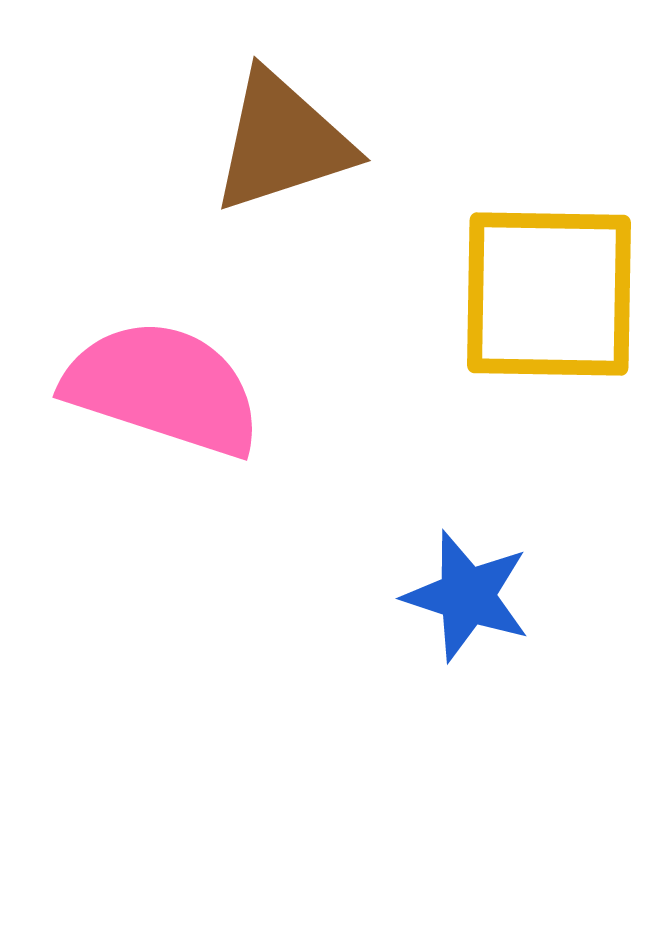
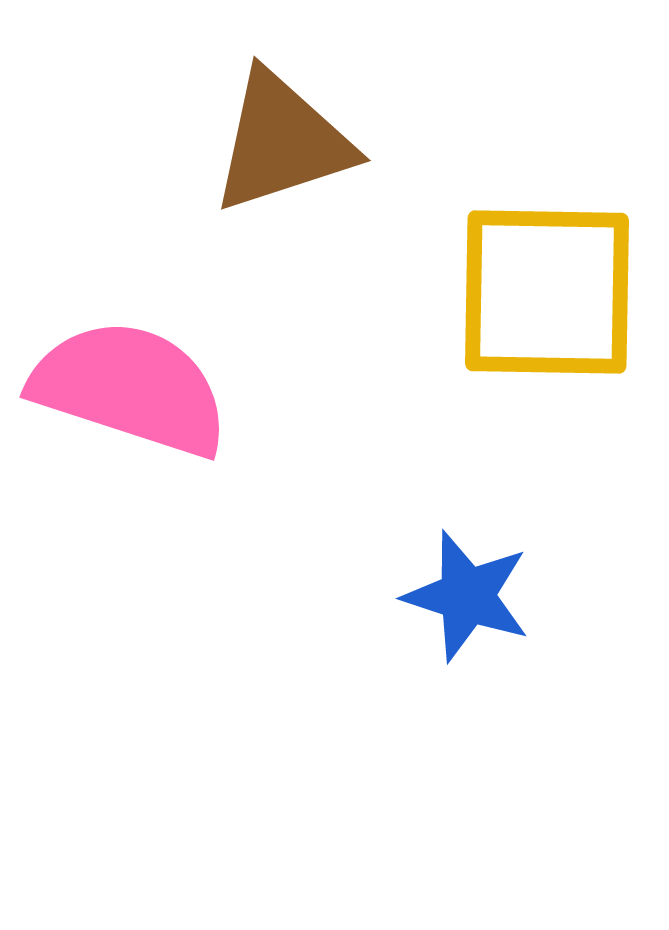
yellow square: moved 2 px left, 2 px up
pink semicircle: moved 33 px left
